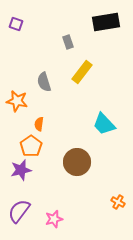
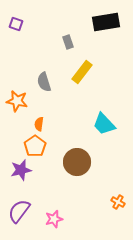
orange pentagon: moved 4 px right
